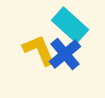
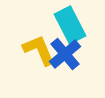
cyan rectangle: rotated 21 degrees clockwise
